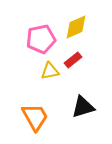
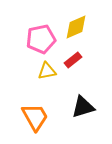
yellow triangle: moved 3 px left
